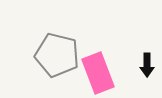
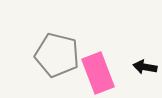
black arrow: moved 2 px left, 2 px down; rotated 100 degrees clockwise
